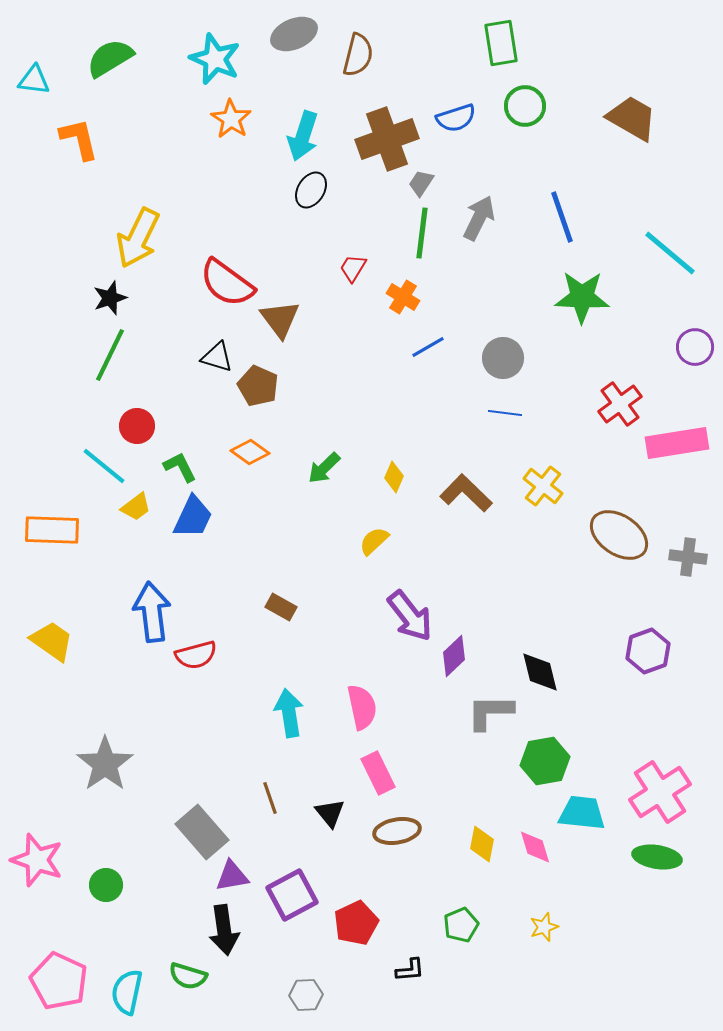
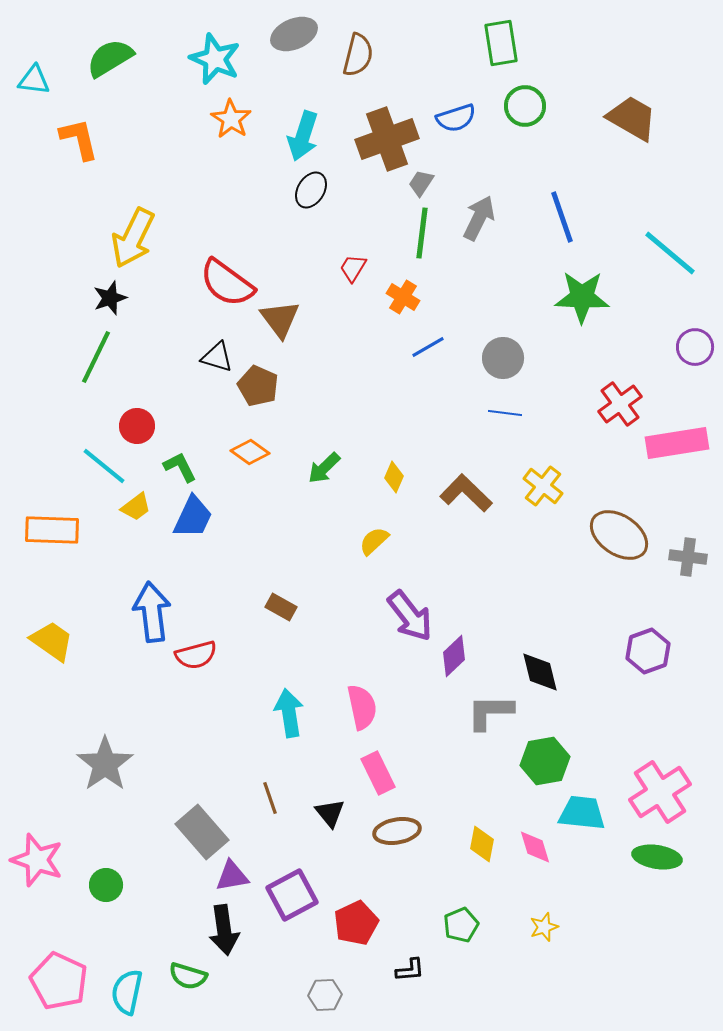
yellow arrow at (138, 238): moved 5 px left
green line at (110, 355): moved 14 px left, 2 px down
gray hexagon at (306, 995): moved 19 px right
